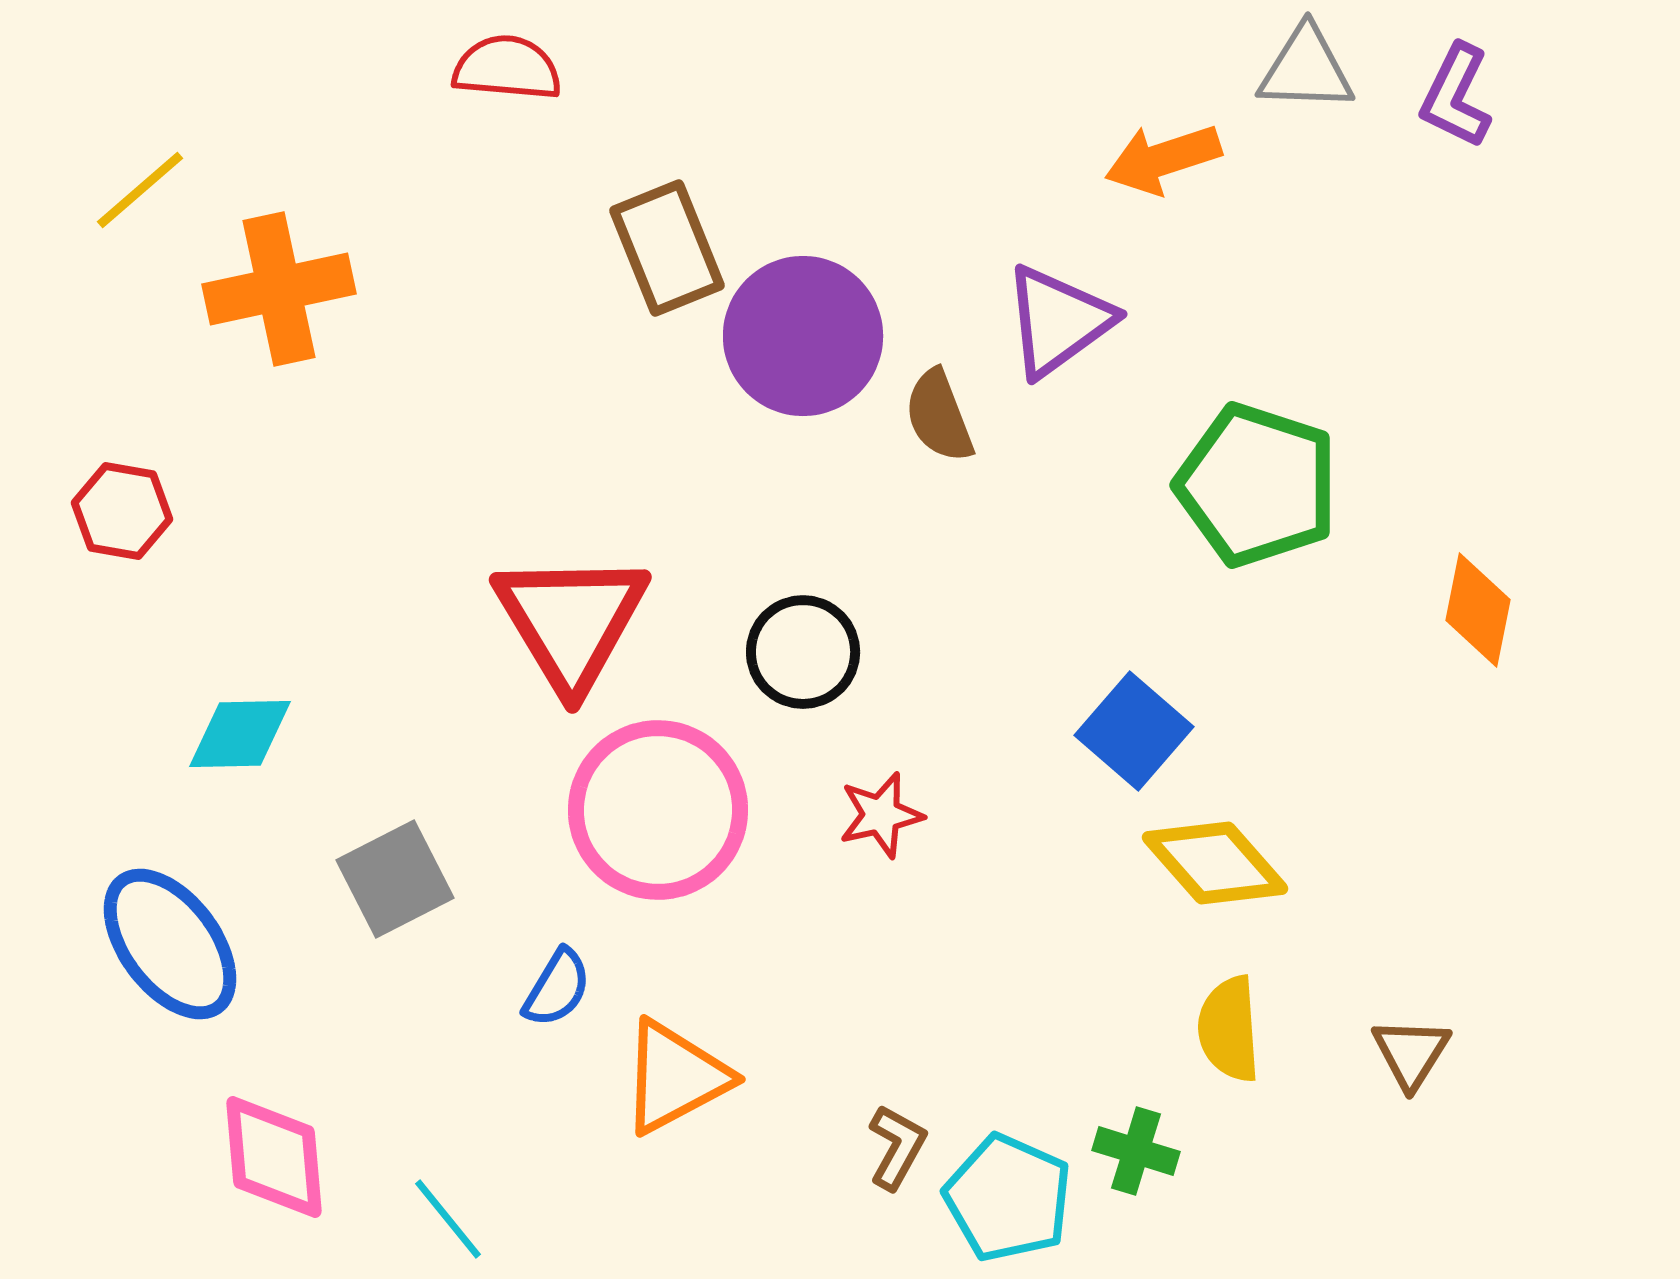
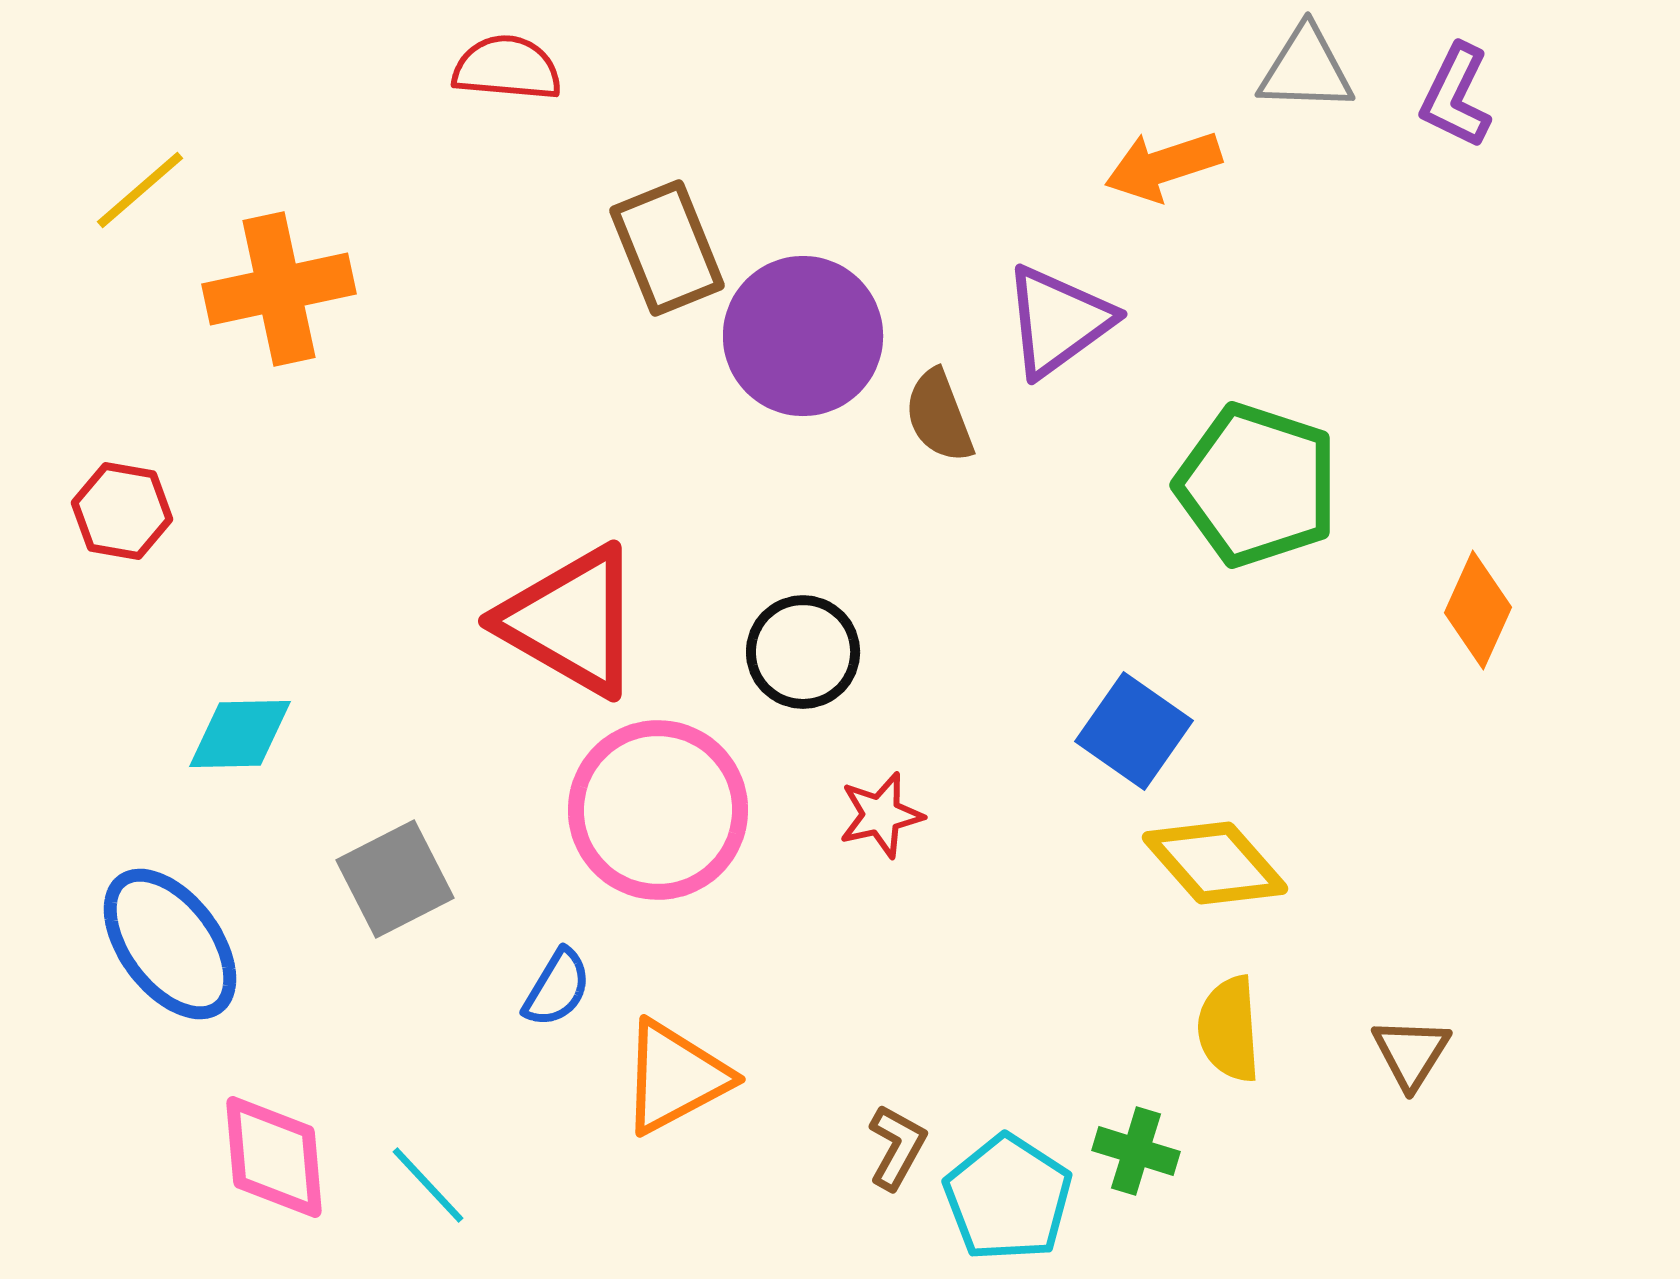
orange arrow: moved 7 px down
orange diamond: rotated 13 degrees clockwise
red triangle: rotated 29 degrees counterclockwise
blue square: rotated 6 degrees counterclockwise
cyan pentagon: rotated 9 degrees clockwise
cyan line: moved 20 px left, 34 px up; rotated 4 degrees counterclockwise
